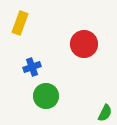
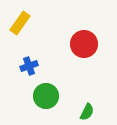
yellow rectangle: rotated 15 degrees clockwise
blue cross: moved 3 px left, 1 px up
green semicircle: moved 18 px left, 1 px up
